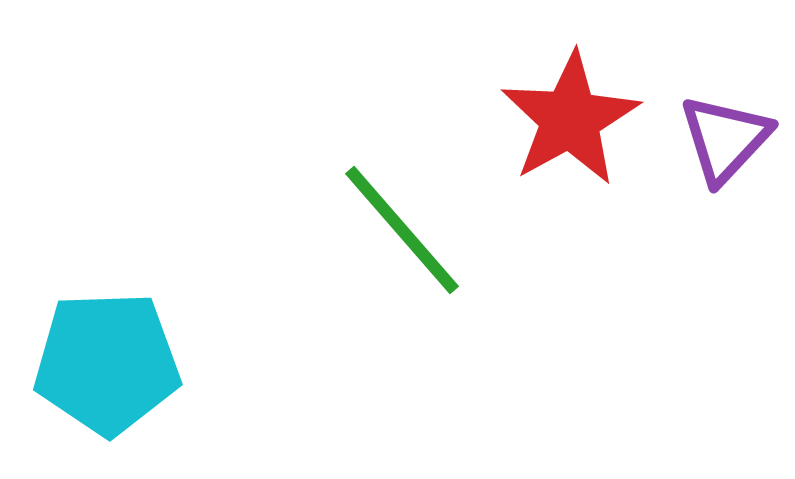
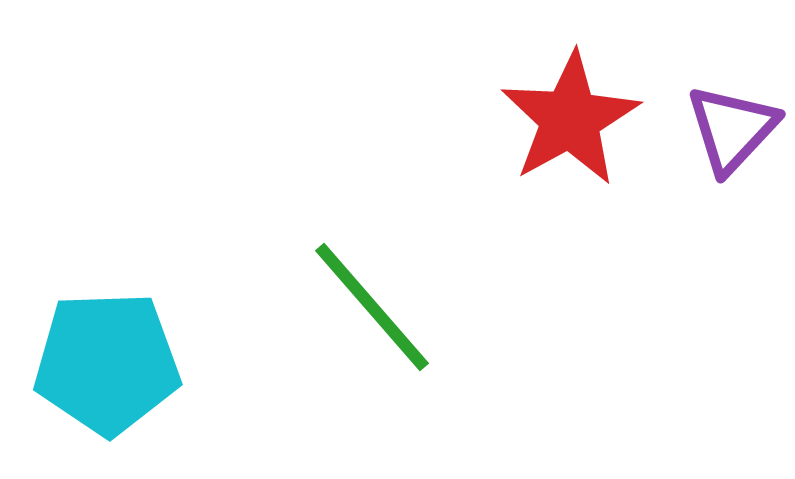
purple triangle: moved 7 px right, 10 px up
green line: moved 30 px left, 77 px down
